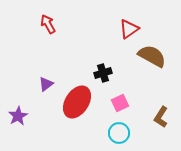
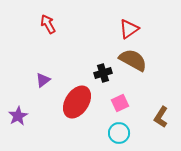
brown semicircle: moved 19 px left, 4 px down
purple triangle: moved 3 px left, 4 px up
